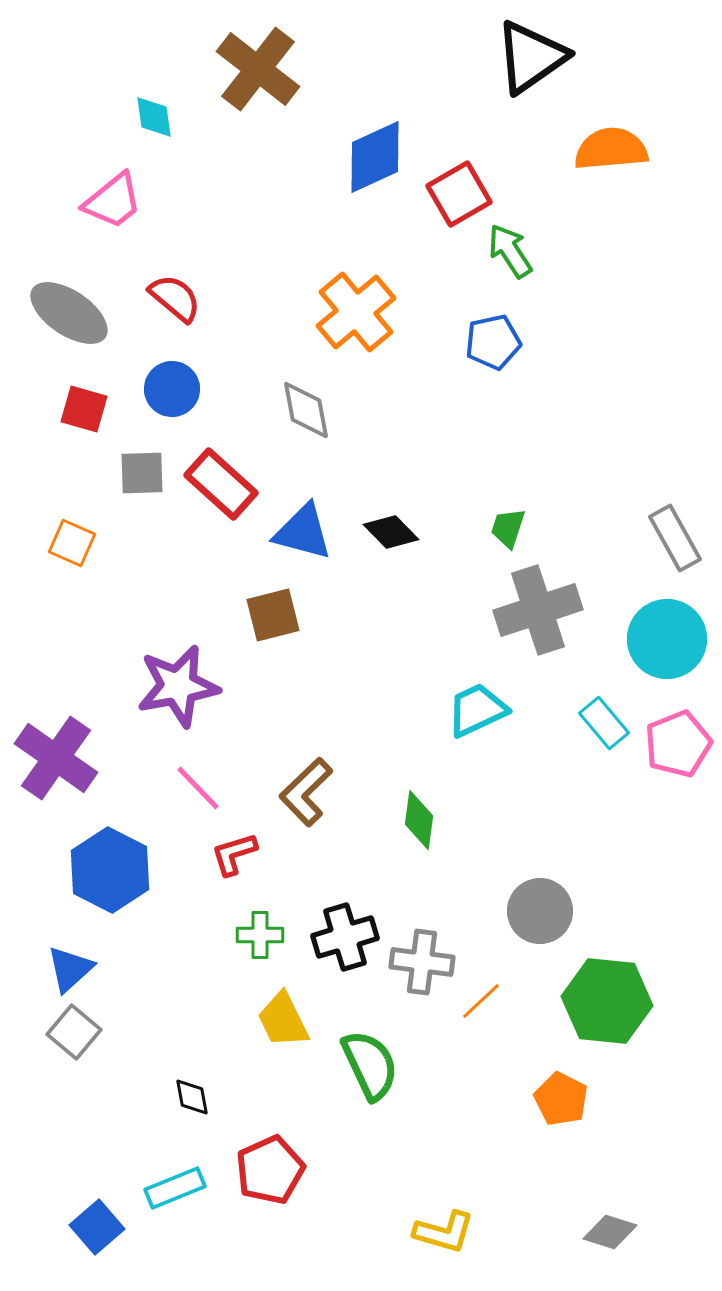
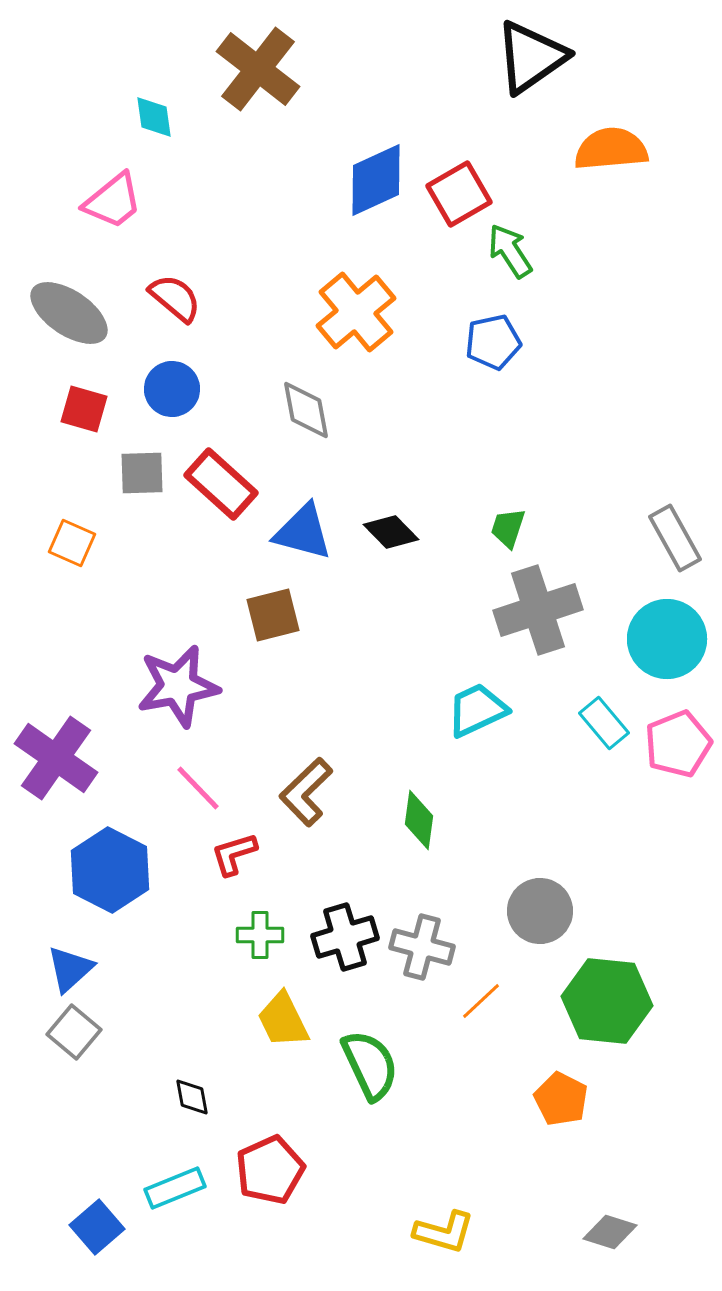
blue diamond at (375, 157): moved 1 px right, 23 px down
gray cross at (422, 962): moved 15 px up; rotated 8 degrees clockwise
